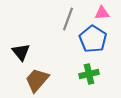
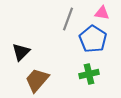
pink triangle: rotated 14 degrees clockwise
black triangle: rotated 24 degrees clockwise
